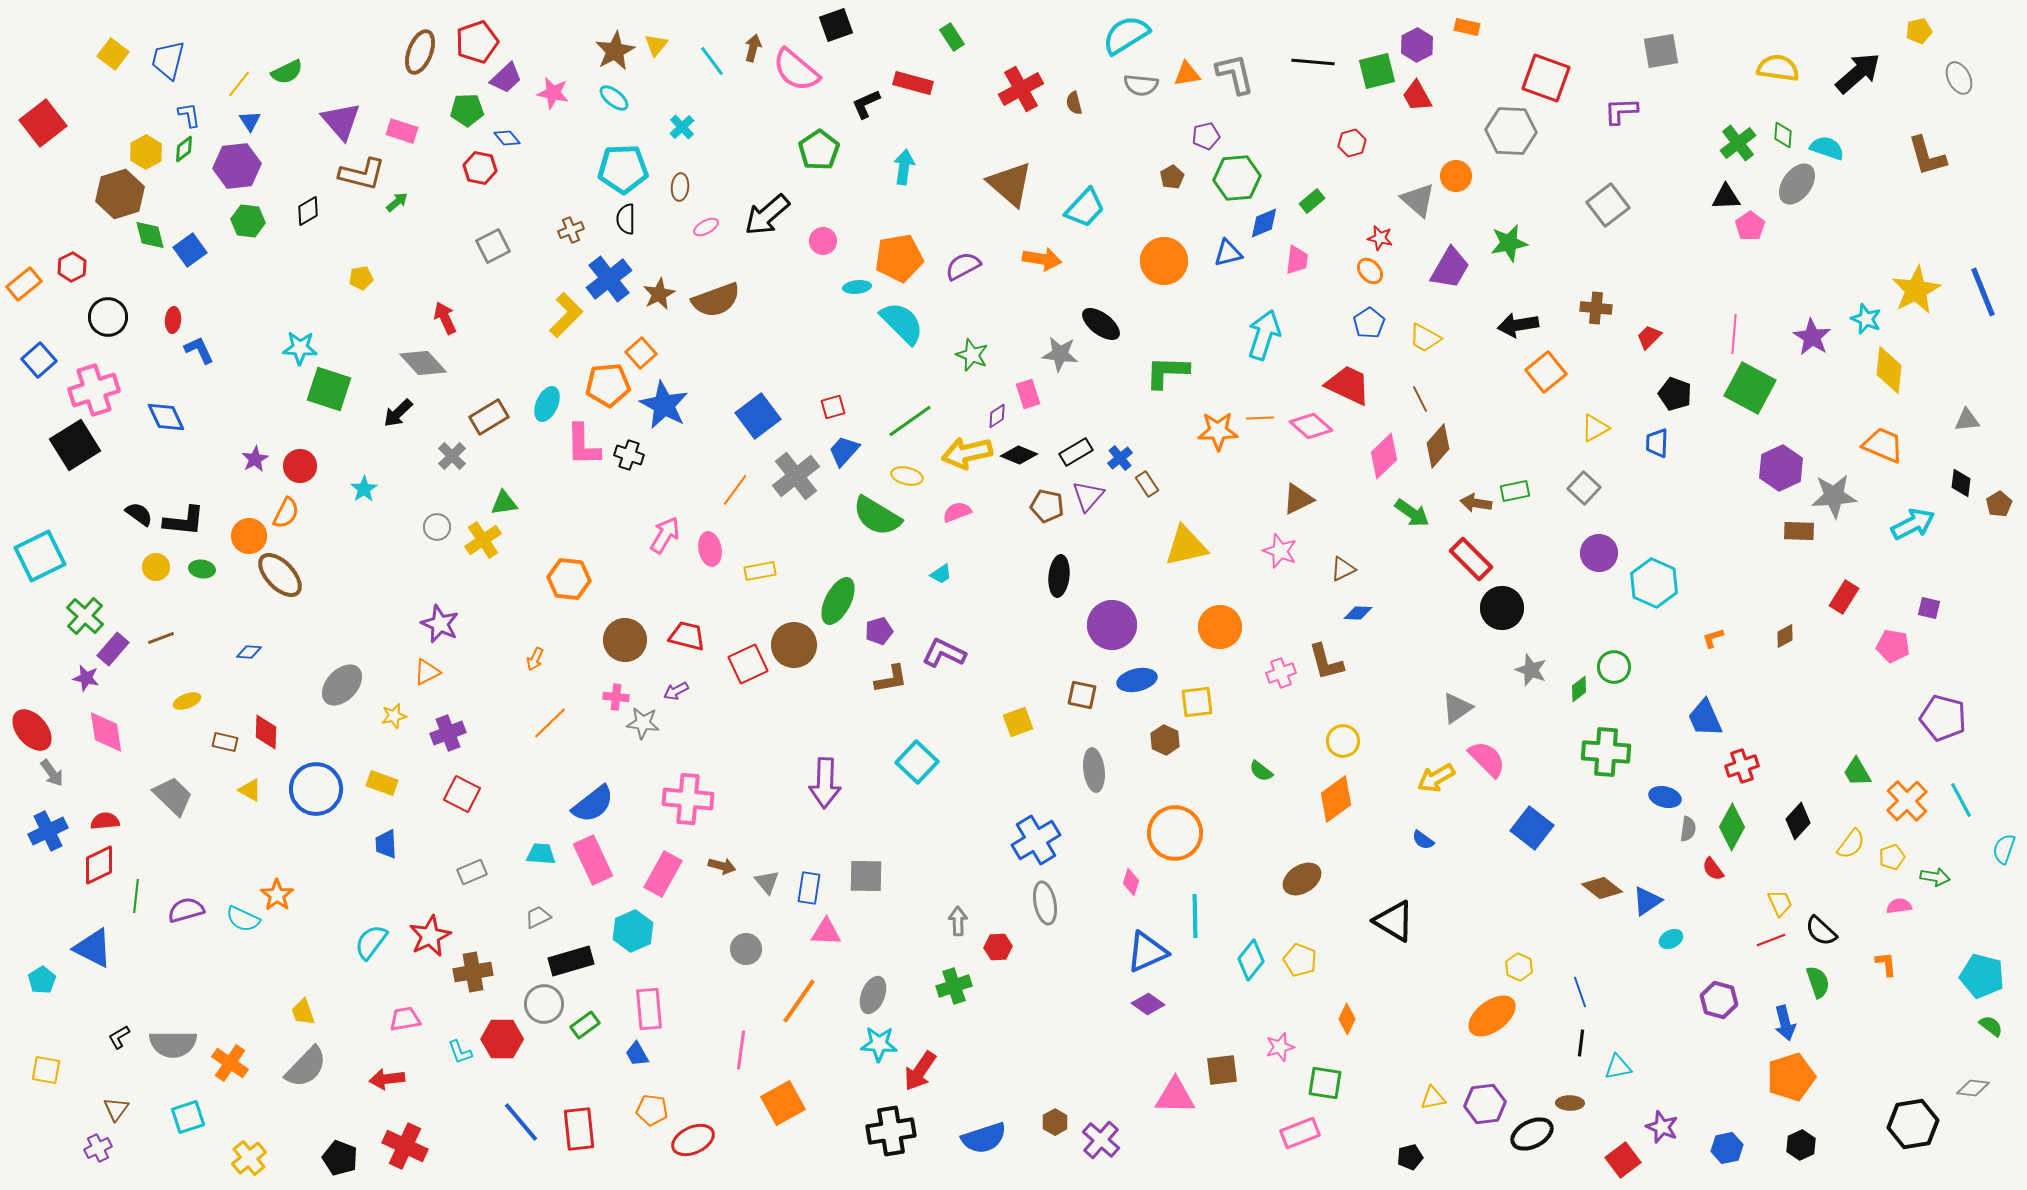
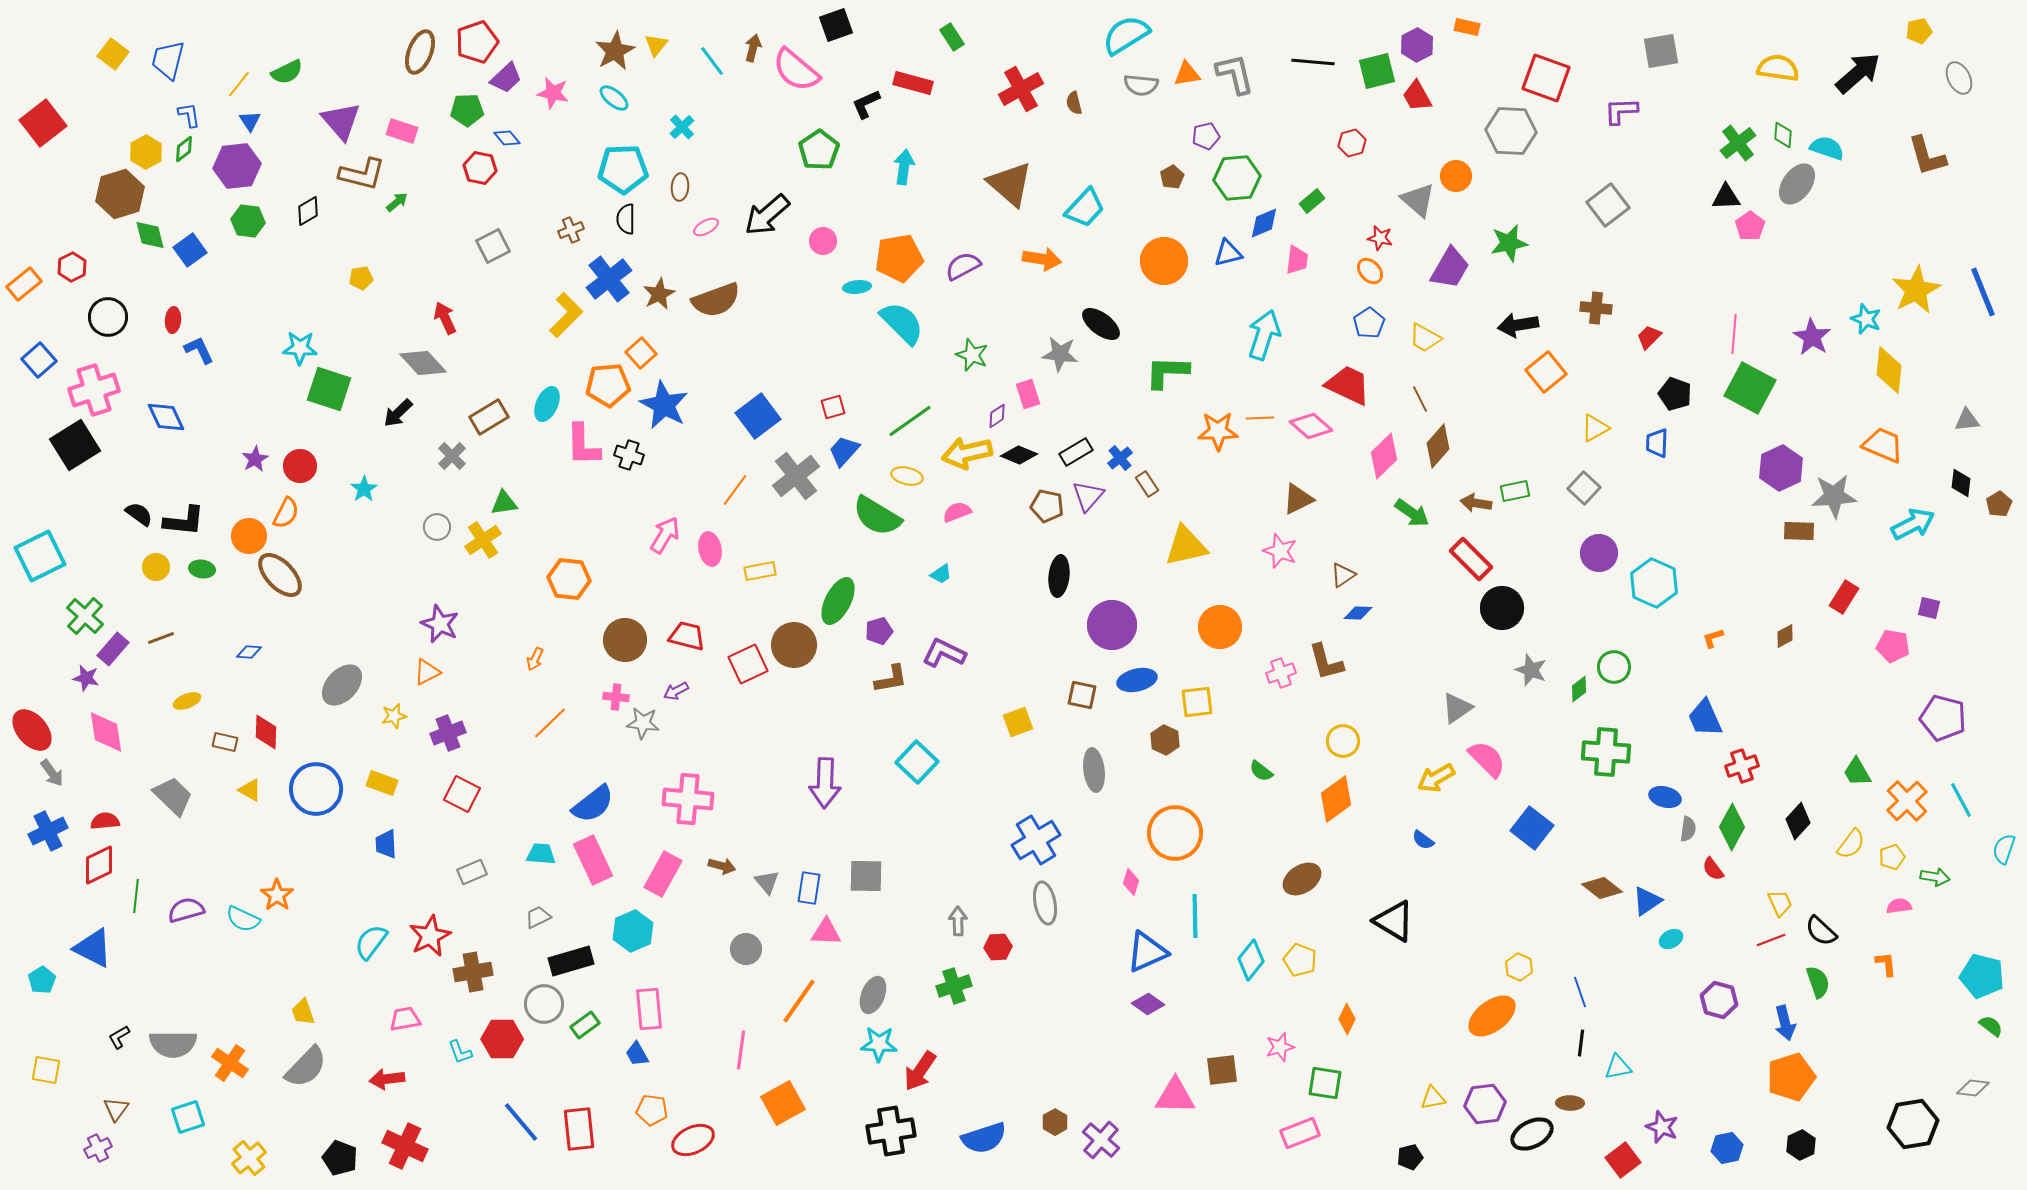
brown triangle at (1343, 569): moved 6 px down; rotated 8 degrees counterclockwise
